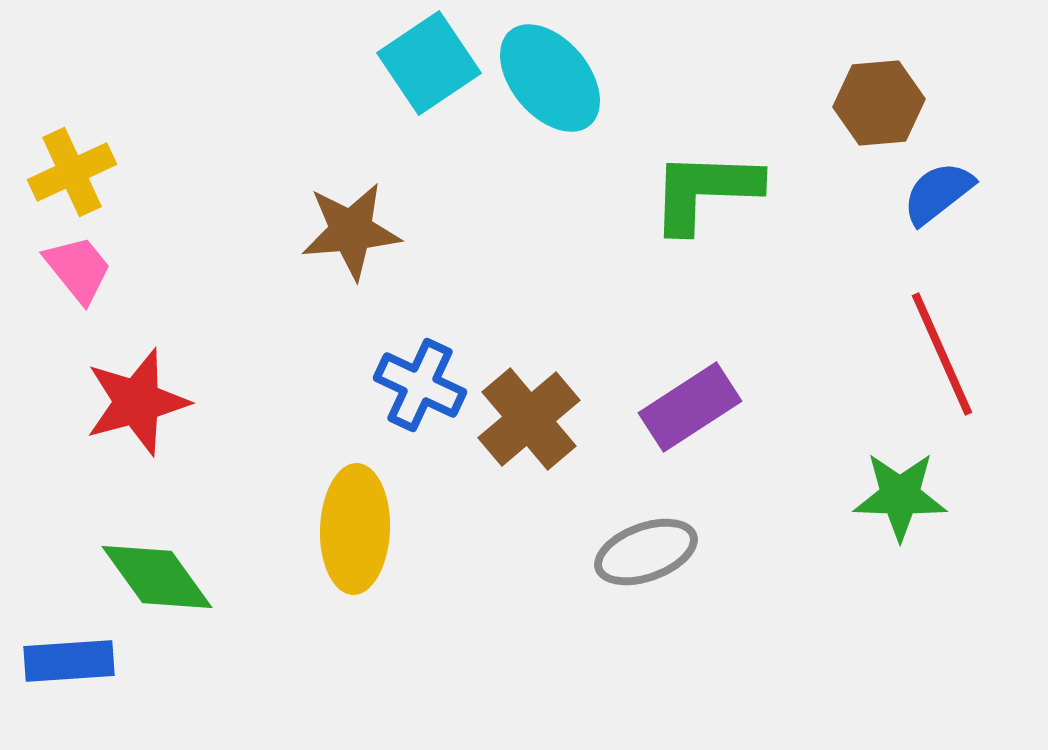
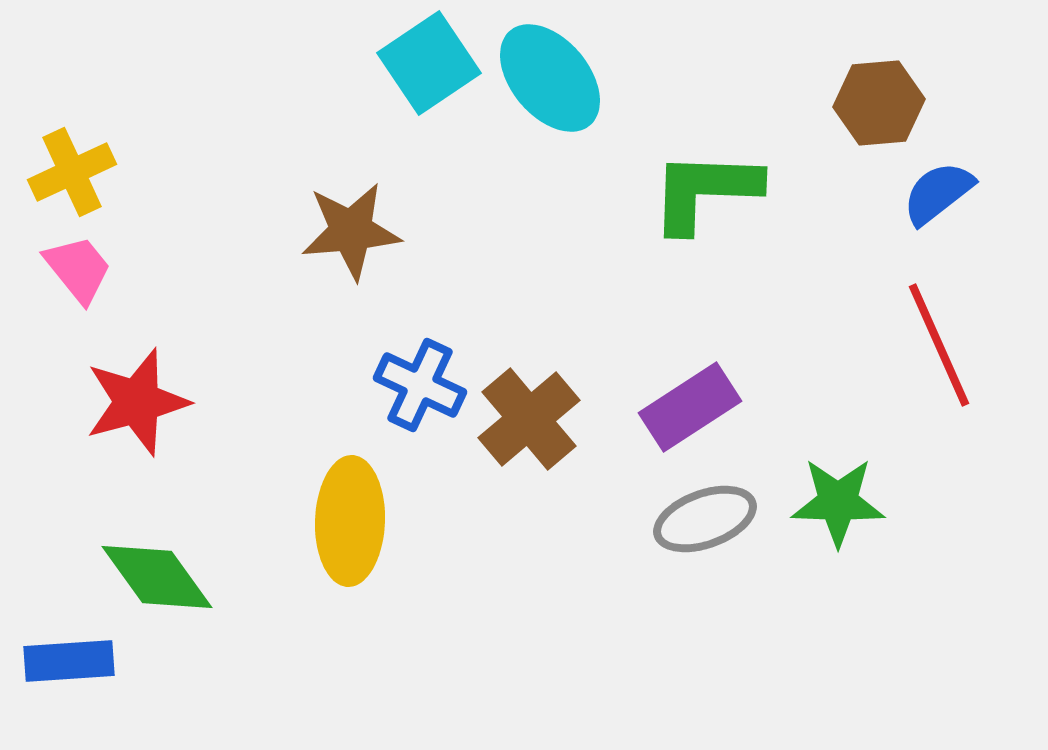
red line: moved 3 px left, 9 px up
green star: moved 62 px left, 6 px down
yellow ellipse: moved 5 px left, 8 px up
gray ellipse: moved 59 px right, 33 px up
